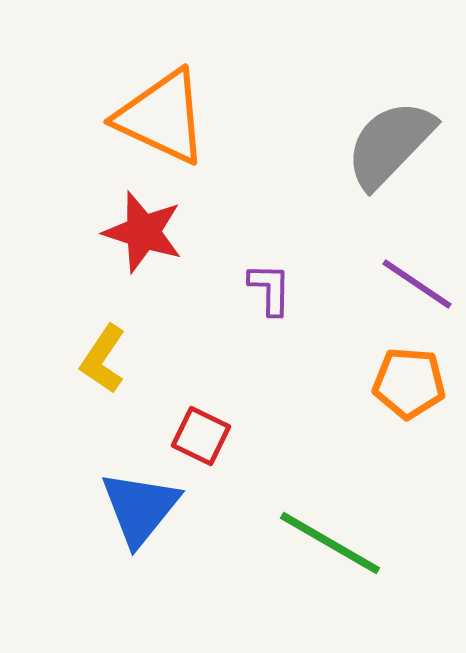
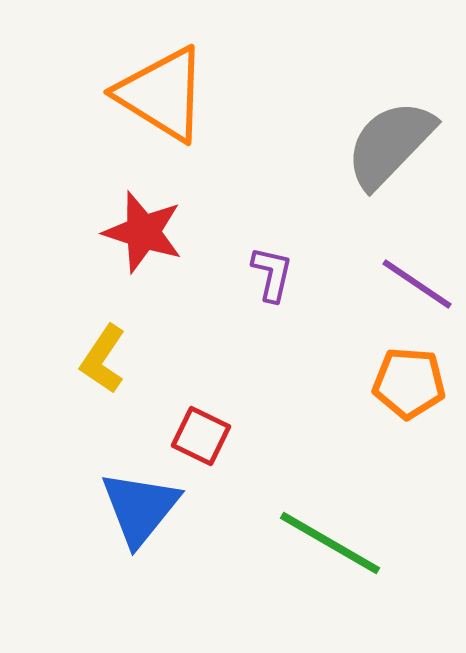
orange triangle: moved 23 px up; rotated 7 degrees clockwise
purple L-shape: moved 2 px right, 15 px up; rotated 12 degrees clockwise
